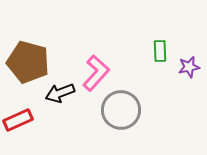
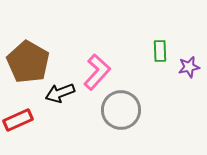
brown pentagon: rotated 15 degrees clockwise
pink L-shape: moved 1 px right, 1 px up
